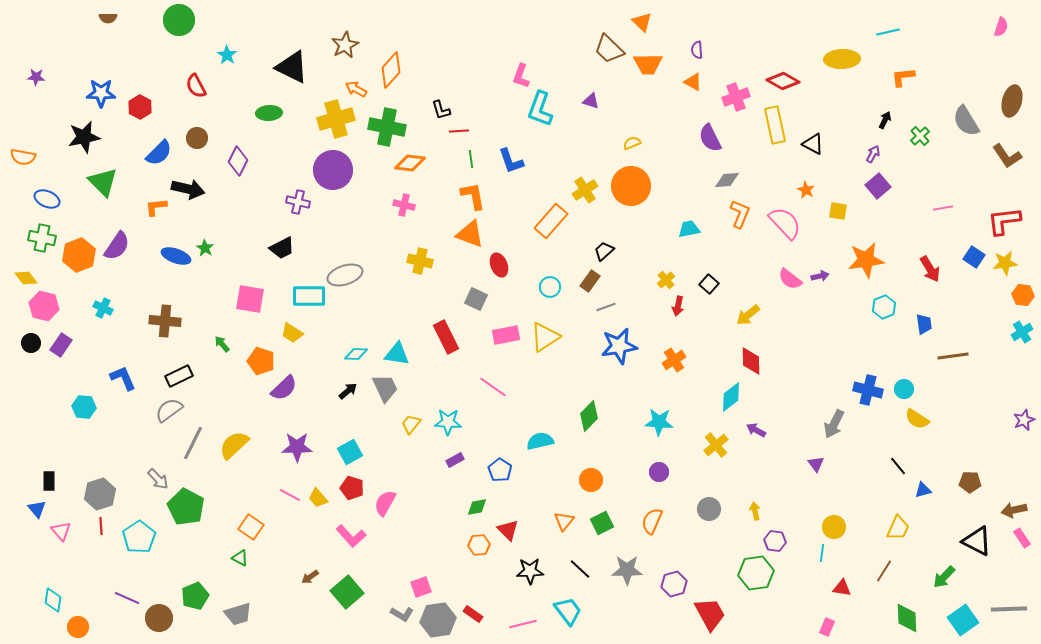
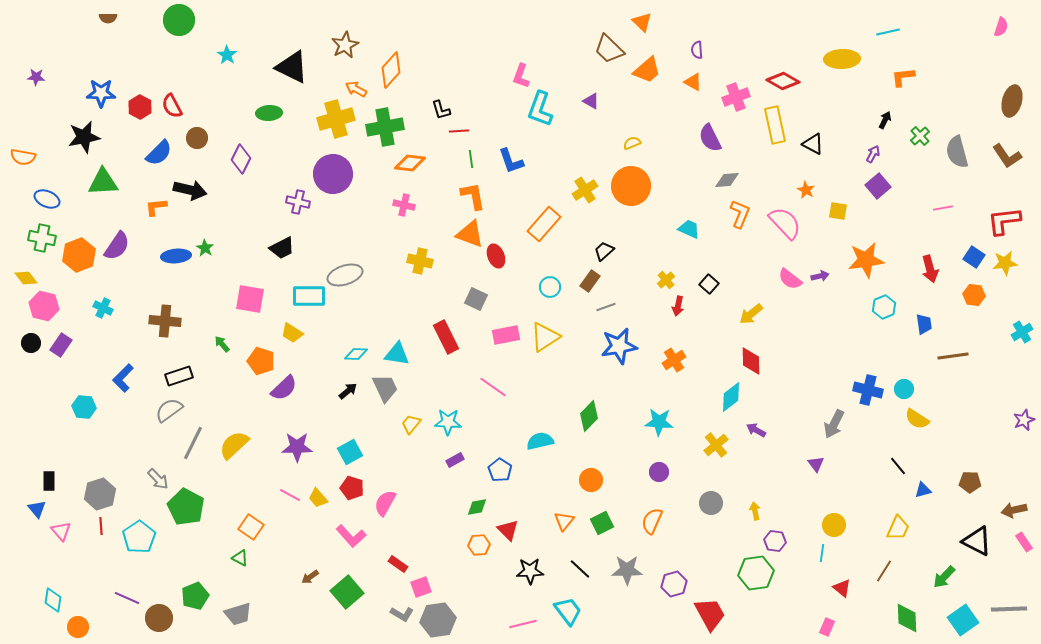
orange trapezoid at (648, 64): moved 1 px left, 6 px down; rotated 40 degrees counterclockwise
red semicircle at (196, 86): moved 24 px left, 20 px down
purple triangle at (591, 101): rotated 12 degrees clockwise
gray semicircle at (966, 121): moved 9 px left, 31 px down; rotated 16 degrees clockwise
green cross at (387, 127): moved 2 px left; rotated 21 degrees counterclockwise
purple diamond at (238, 161): moved 3 px right, 2 px up
purple circle at (333, 170): moved 4 px down
green triangle at (103, 182): rotated 48 degrees counterclockwise
black arrow at (188, 189): moved 2 px right, 1 px down
orange rectangle at (551, 221): moved 7 px left, 3 px down
cyan trapezoid at (689, 229): rotated 35 degrees clockwise
blue ellipse at (176, 256): rotated 24 degrees counterclockwise
red ellipse at (499, 265): moved 3 px left, 9 px up
red arrow at (930, 269): rotated 16 degrees clockwise
orange hexagon at (1023, 295): moved 49 px left
yellow arrow at (748, 315): moved 3 px right, 1 px up
black rectangle at (179, 376): rotated 8 degrees clockwise
blue L-shape at (123, 378): rotated 112 degrees counterclockwise
gray circle at (709, 509): moved 2 px right, 6 px up
yellow circle at (834, 527): moved 2 px up
pink rectangle at (1022, 538): moved 2 px right, 4 px down
red triangle at (842, 588): rotated 30 degrees clockwise
red rectangle at (473, 614): moved 75 px left, 50 px up
